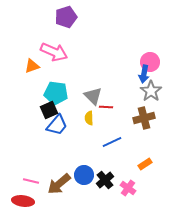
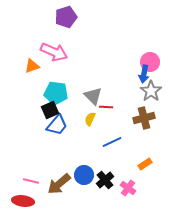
black square: moved 1 px right
yellow semicircle: moved 1 px right, 1 px down; rotated 24 degrees clockwise
